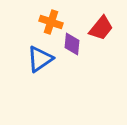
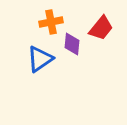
orange cross: rotated 30 degrees counterclockwise
